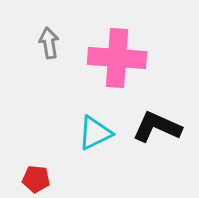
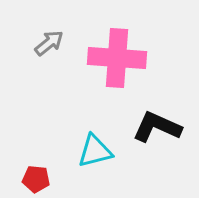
gray arrow: rotated 60 degrees clockwise
cyan triangle: moved 18 px down; rotated 12 degrees clockwise
